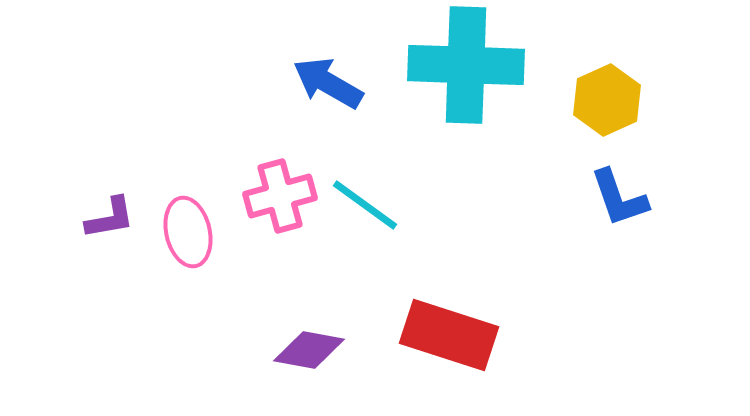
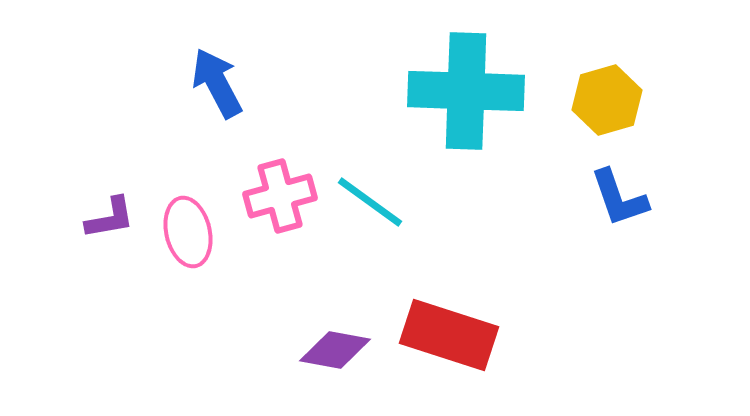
cyan cross: moved 26 px down
blue arrow: moved 111 px left; rotated 32 degrees clockwise
yellow hexagon: rotated 8 degrees clockwise
cyan line: moved 5 px right, 3 px up
purple diamond: moved 26 px right
